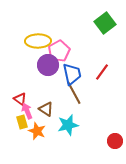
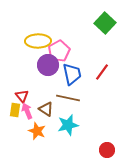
green square: rotated 10 degrees counterclockwise
brown line: moved 6 px left, 5 px down; rotated 50 degrees counterclockwise
red triangle: moved 2 px right, 3 px up; rotated 16 degrees clockwise
yellow rectangle: moved 7 px left, 12 px up; rotated 24 degrees clockwise
red circle: moved 8 px left, 9 px down
